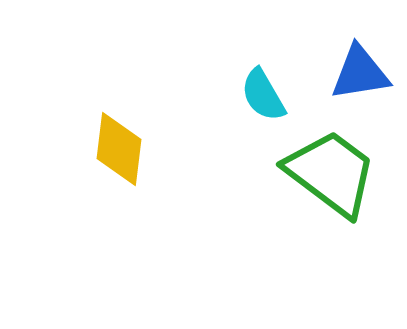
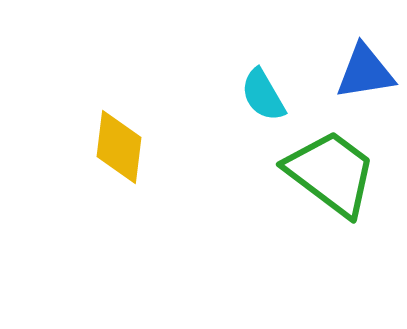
blue triangle: moved 5 px right, 1 px up
yellow diamond: moved 2 px up
